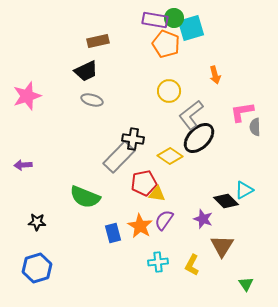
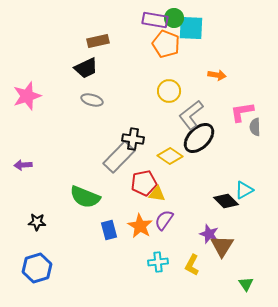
cyan square: rotated 20 degrees clockwise
black trapezoid: moved 3 px up
orange arrow: moved 2 px right; rotated 66 degrees counterclockwise
purple star: moved 6 px right, 15 px down
blue rectangle: moved 4 px left, 3 px up
